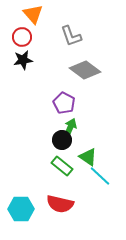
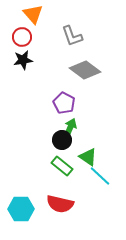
gray L-shape: moved 1 px right
